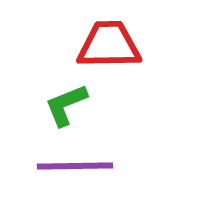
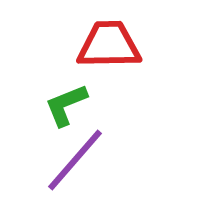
purple line: moved 6 px up; rotated 48 degrees counterclockwise
